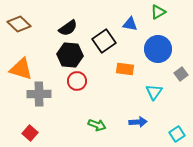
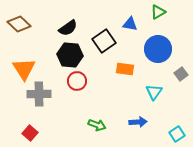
orange triangle: moved 3 px right; rotated 40 degrees clockwise
